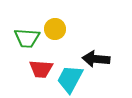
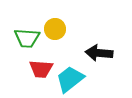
black arrow: moved 3 px right, 6 px up
cyan trapezoid: rotated 24 degrees clockwise
